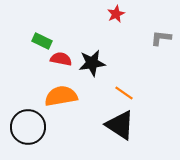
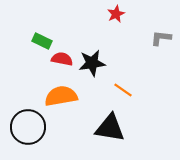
red semicircle: moved 1 px right
orange line: moved 1 px left, 3 px up
black triangle: moved 10 px left, 3 px down; rotated 24 degrees counterclockwise
